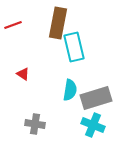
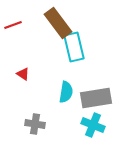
brown rectangle: rotated 48 degrees counterclockwise
cyan semicircle: moved 4 px left, 2 px down
gray rectangle: rotated 8 degrees clockwise
